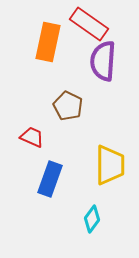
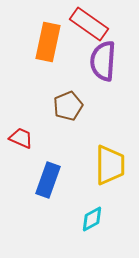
brown pentagon: rotated 24 degrees clockwise
red trapezoid: moved 11 px left, 1 px down
blue rectangle: moved 2 px left, 1 px down
cyan diamond: rotated 24 degrees clockwise
